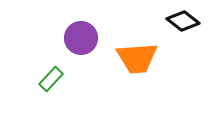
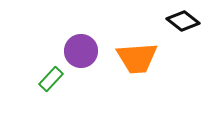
purple circle: moved 13 px down
